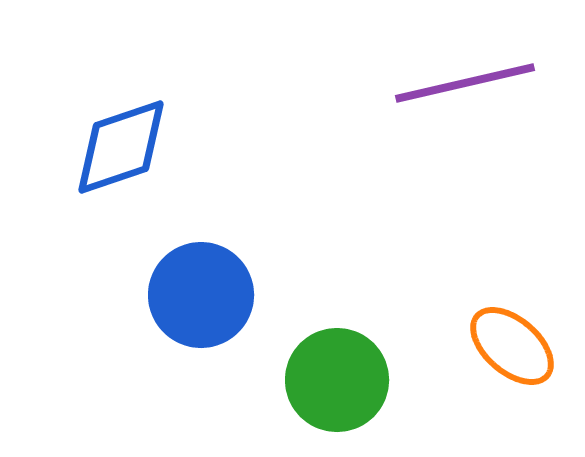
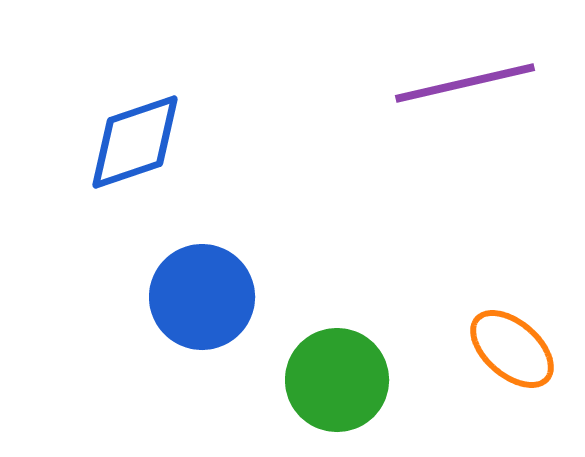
blue diamond: moved 14 px right, 5 px up
blue circle: moved 1 px right, 2 px down
orange ellipse: moved 3 px down
